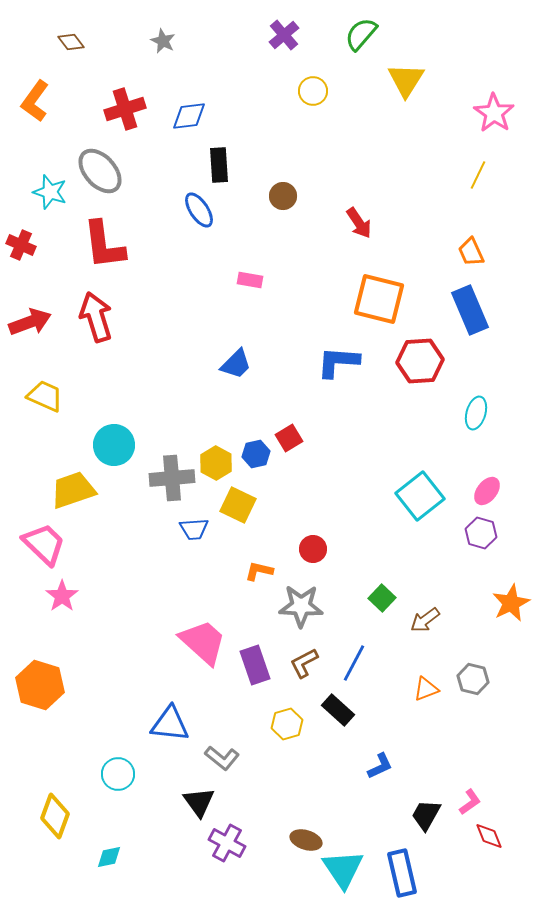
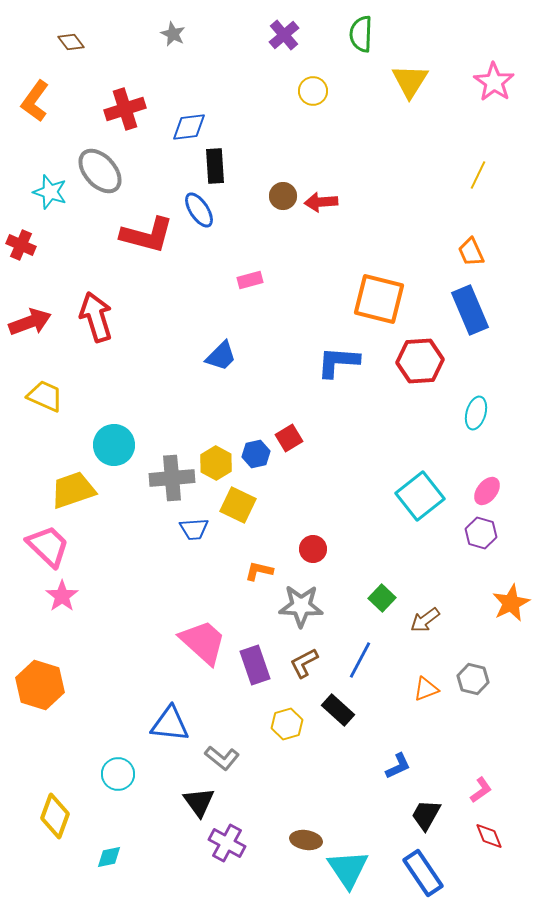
green semicircle at (361, 34): rotated 39 degrees counterclockwise
gray star at (163, 41): moved 10 px right, 7 px up
yellow triangle at (406, 80): moved 4 px right, 1 px down
pink star at (494, 113): moved 31 px up
blue diamond at (189, 116): moved 11 px down
black rectangle at (219, 165): moved 4 px left, 1 px down
red arrow at (359, 223): moved 38 px left, 21 px up; rotated 120 degrees clockwise
red L-shape at (104, 245): moved 43 px right, 10 px up; rotated 68 degrees counterclockwise
pink rectangle at (250, 280): rotated 25 degrees counterclockwise
blue trapezoid at (236, 364): moved 15 px left, 8 px up
pink trapezoid at (44, 544): moved 4 px right, 2 px down
blue line at (354, 663): moved 6 px right, 3 px up
blue L-shape at (380, 766): moved 18 px right
pink L-shape at (470, 802): moved 11 px right, 12 px up
brown ellipse at (306, 840): rotated 8 degrees counterclockwise
cyan triangle at (343, 869): moved 5 px right
blue rectangle at (402, 873): moved 21 px right; rotated 21 degrees counterclockwise
